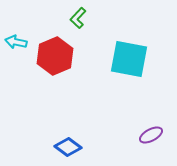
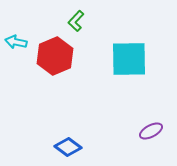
green L-shape: moved 2 px left, 3 px down
cyan square: rotated 12 degrees counterclockwise
purple ellipse: moved 4 px up
